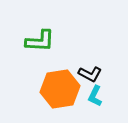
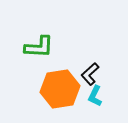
green L-shape: moved 1 px left, 6 px down
black L-shape: rotated 110 degrees clockwise
